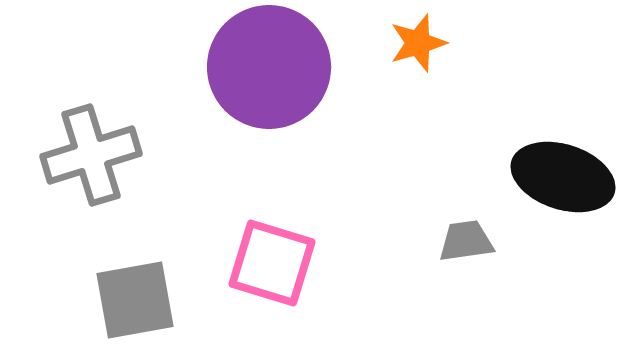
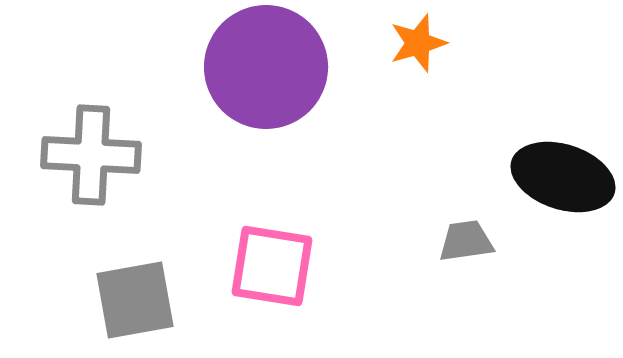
purple circle: moved 3 px left
gray cross: rotated 20 degrees clockwise
pink square: moved 3 px down; rotated 8 degrees counterclockwise
